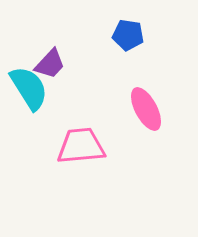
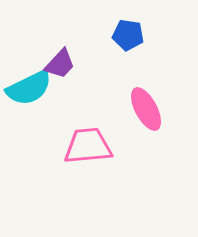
purple trapezoid: moved 10 px right
cyan semicircle: rotated 96 degrees clockwise
pink trapezoid: moved 7 px right
